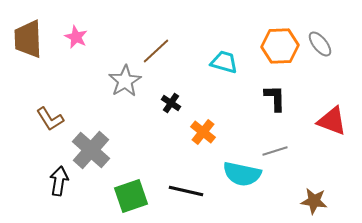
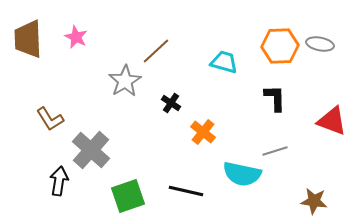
gray ellipse: rotated 40 degrees counterclockwise
green square: moved 3 px left
